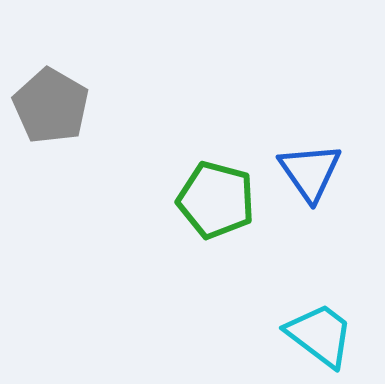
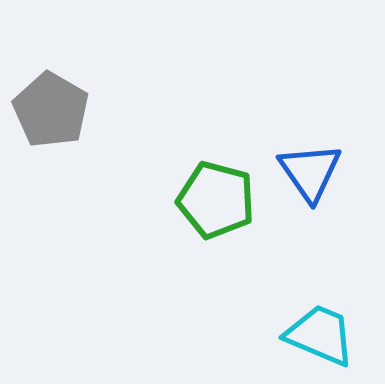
gray pentagon: moved 4 px down
cyan trapezoid: rotated 14 degrees counterclockwise
